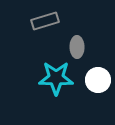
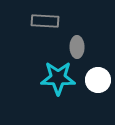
gray rectangle: rotated 20 degrees clockwise
cyan star: moved 2 px right
